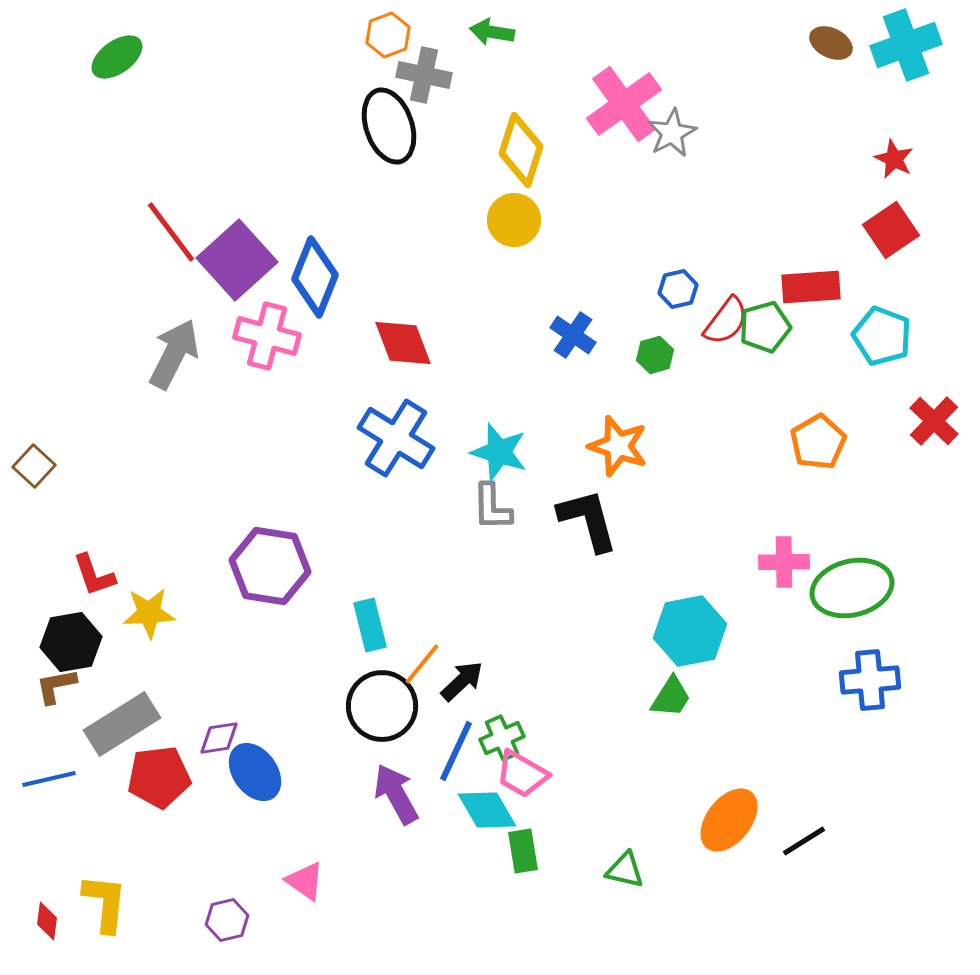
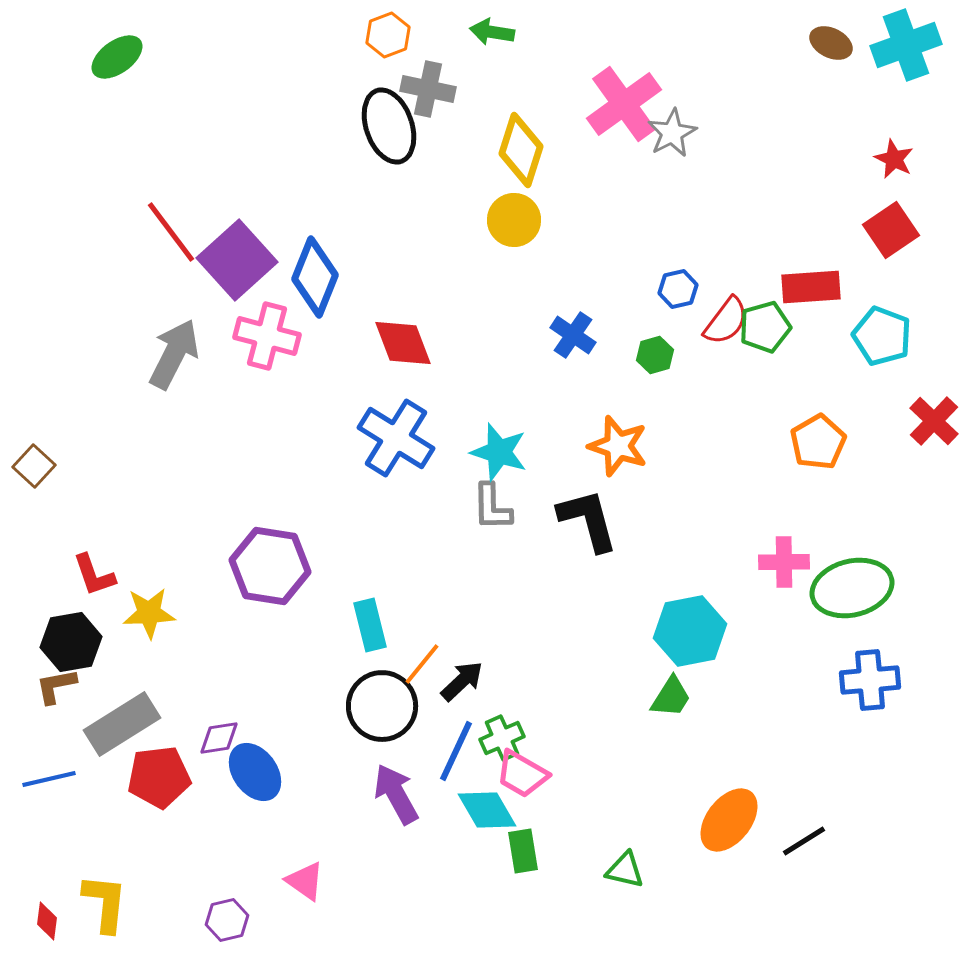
gray cross at (424, 75): moved 4 px right, 14 px down
